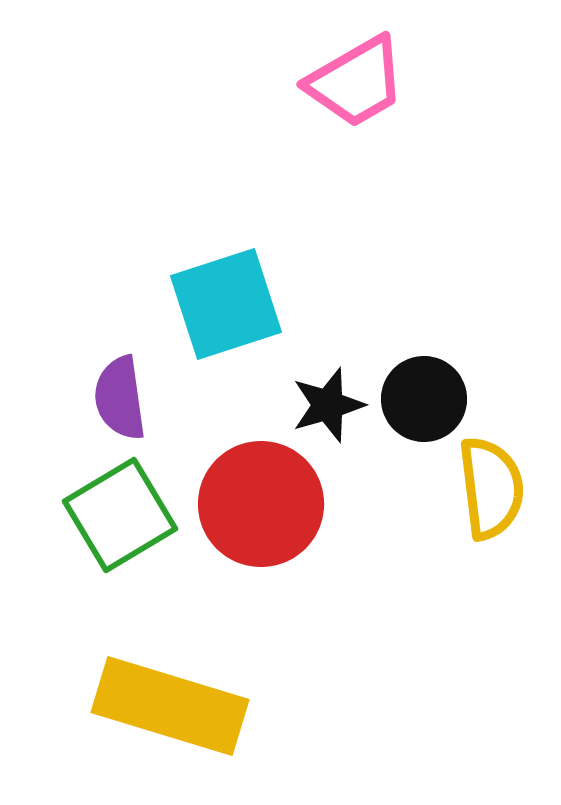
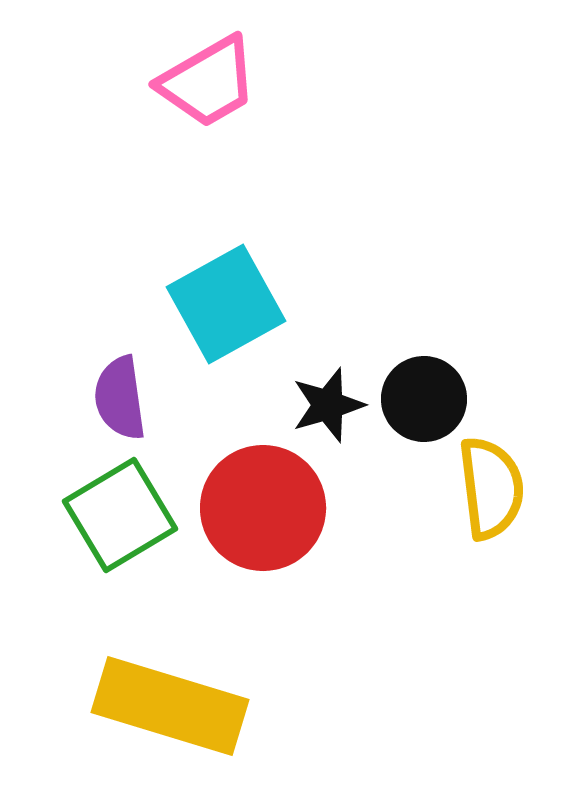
pink trapezoid: moved 148 px left
cyan square: rotated 11 degrees counterclockwise
red circle: moved 2 px right, 4 px down
